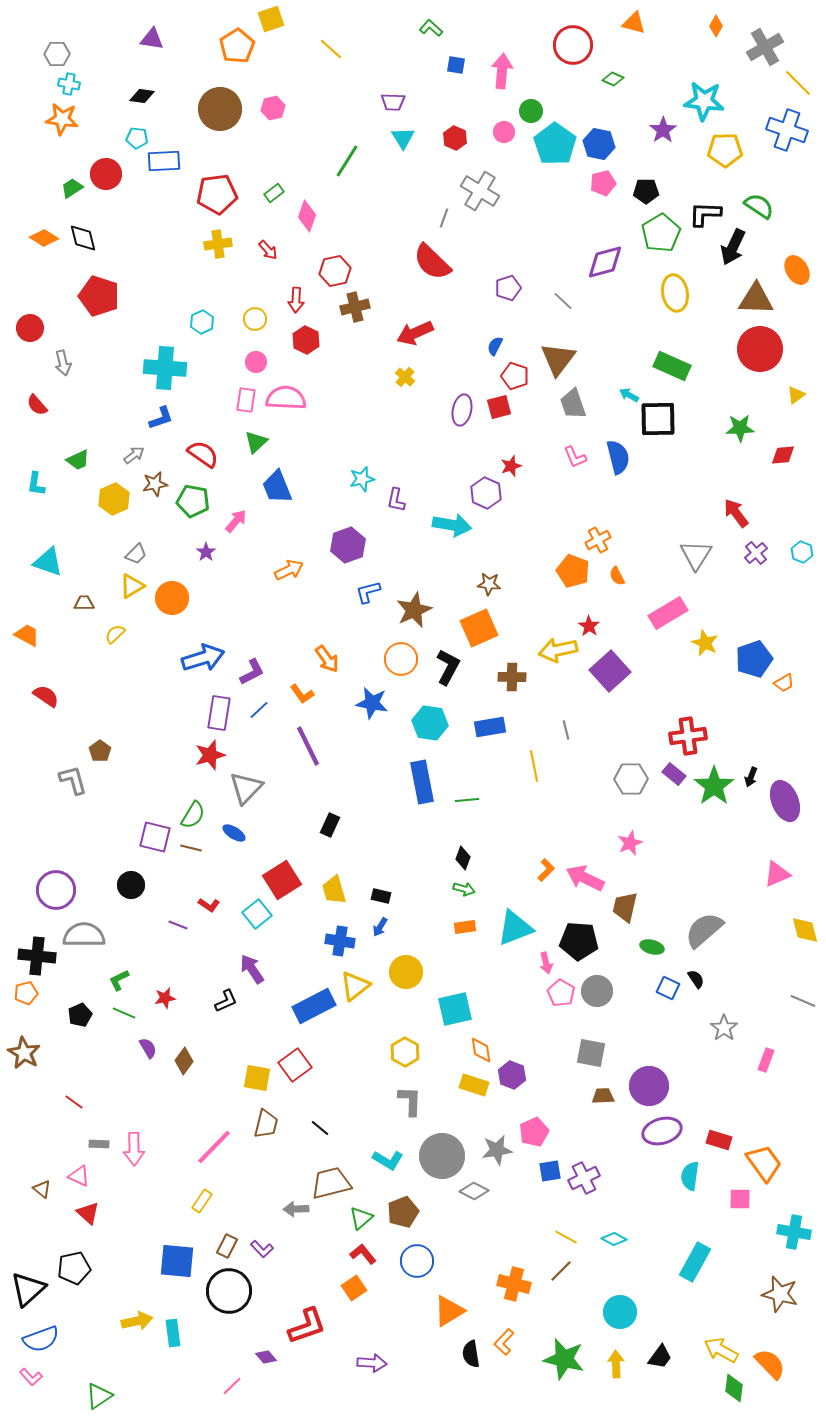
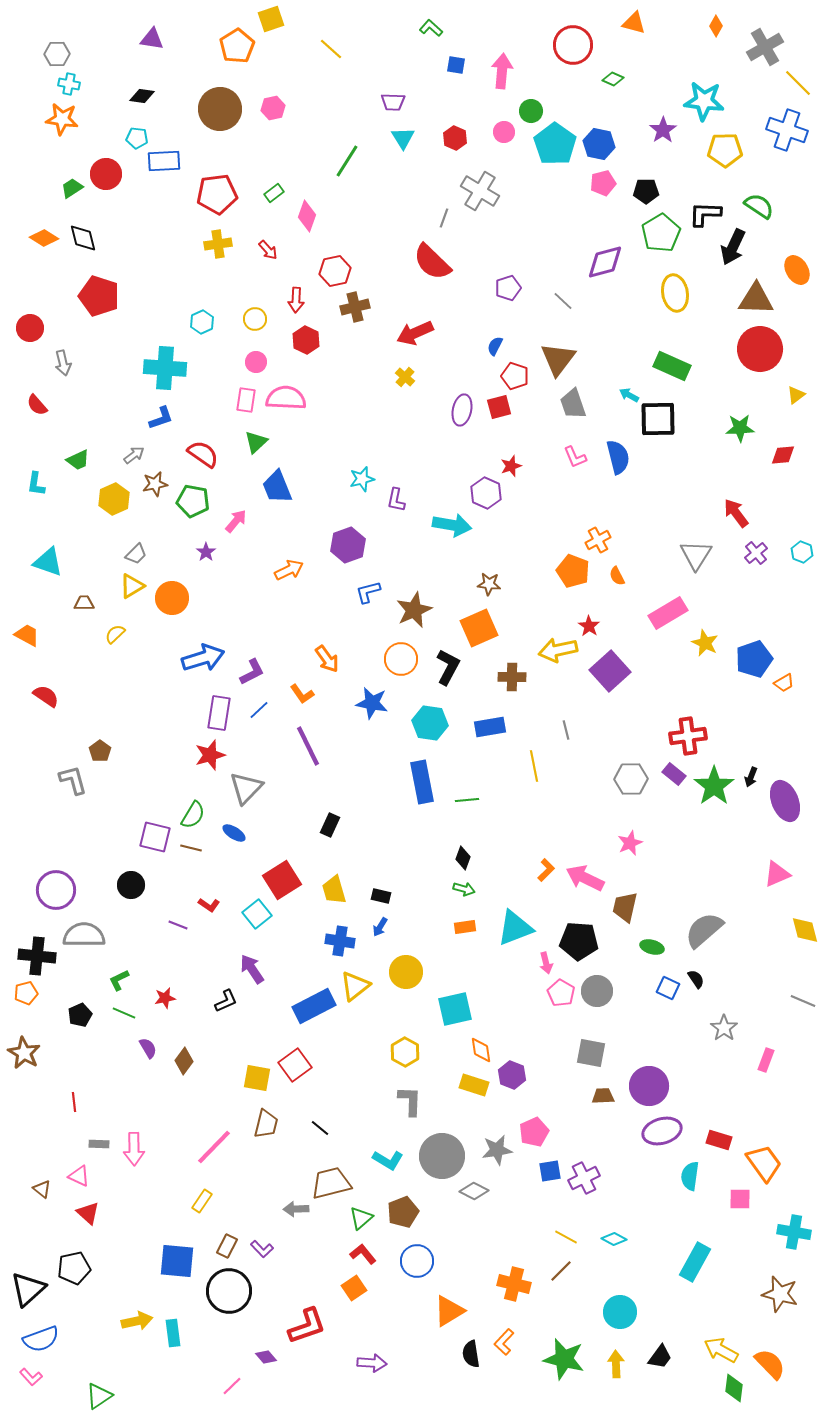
red line at (74, 1102): rotated 48 degrees clockwise
